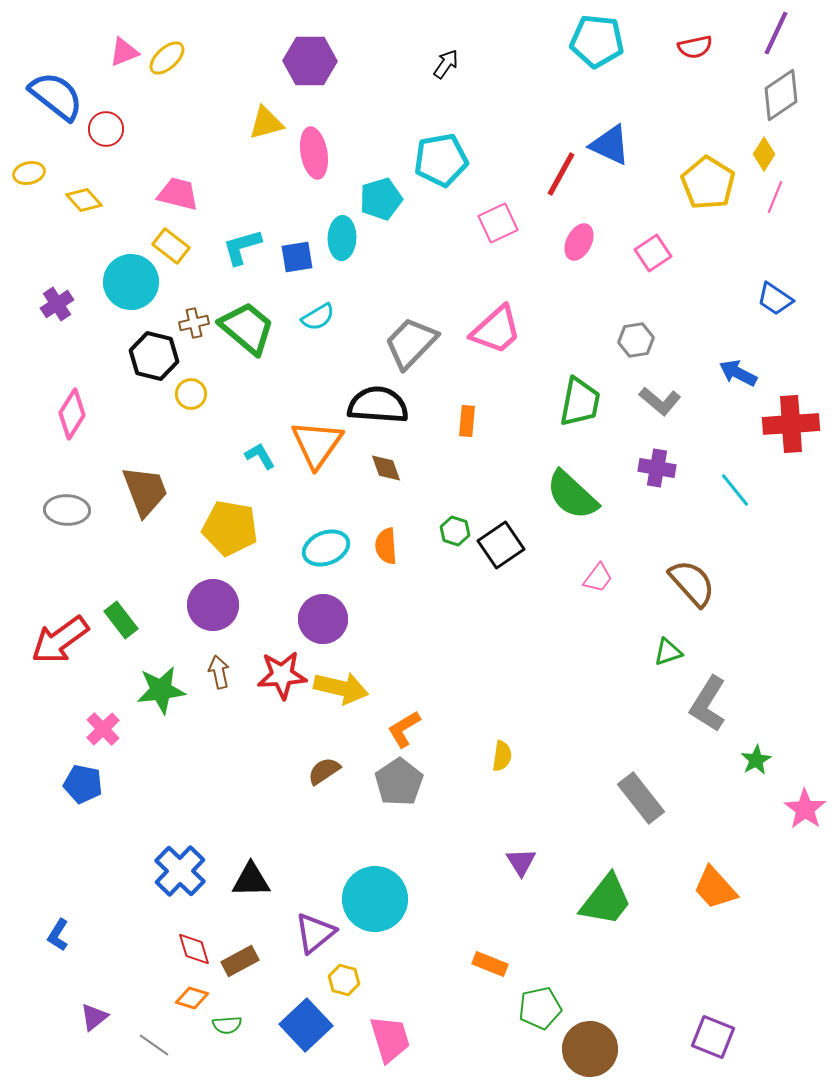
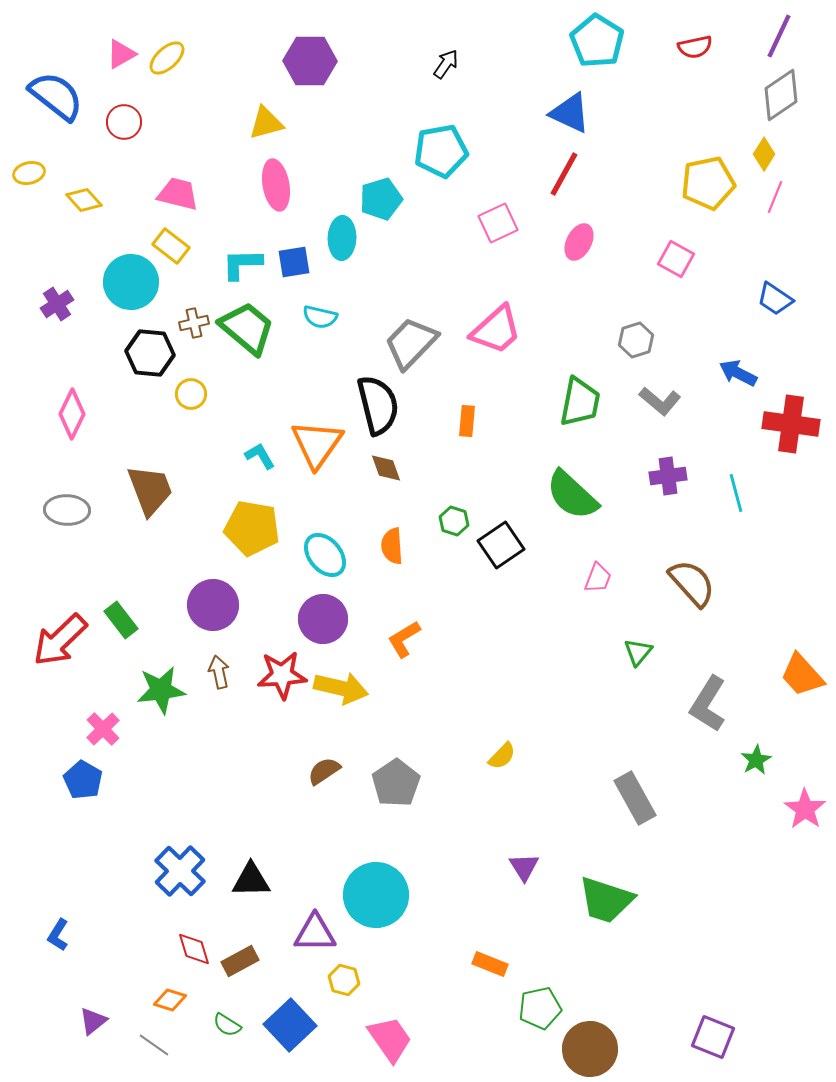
purple line at (776, 33): moved 3 px right, 3 px down
cyan pentagon at (597, 41): rotated 26 degrees clockwise
pink triangle at (124, 52): moved 3 px left, 2 px down; rotated 8 degrees counterclockwise
red circle at (106, 129): moved 18 px right, 7 px up
blue triangle at (610, 145): moved 40 px left, 32 px up
pink ellipse at (314, 153): moved 38 px left, 32 px down
cyan pentagon at (441, 160): moved 9 px up
red line at (561, 174): moved 3 px right
yellow pentagon at (708, 183): rotated 28 degrees clockwise
cyan L-shape at (242, 247): moved 17 px down; rotated 15 degrees clockwise
pink square at (653, 253): moved 23 px right, 6 px down; rotated 27 degrees counterclockwise
blue square at (297, 257): moved 3 px left, 5 px down
cyan semicircle at (318, 317): moved 2 px right; rotated 44 degrees clockwise
gray hexagon at (636, 340): rotated 8 degrees counterclockwise
black hexagon at (154, 356): moved 4 px left, 3 px up; rotated 9 degrees counterclockwise
black semicircle at (378, 405): rotated 72 degrees clockwise
pink diamond at (72, 414): rotated 6 degrees counterclockwise
red cross at (791, 424): rotated 12 degrees clockwise
purple cross at (657, 468): moved 11 px right, 8 px down; rotated 18 degrees counterclockwise
cyan line at (735, 490): moved 1 px right, 3 px down; rotated 24 degrees clockwise
brown trapezoid at (145, 491): moved 5 px right, 1 px up
yellow pentagon at (230, 528): moved 22 px right
green hexagon at (455, 531): moved 1 px left, 10 px up
orange semicircle at (386, 546): moved 6 px right
cyan ellipse at (326, 548): moved 1 px left, 7 px down; rotated 72 degrees clockwise
pink trapezoid at (598, 578): rotated 16 degrees counterclockwise
red arrow at (60, 640): rotated 8 degrees counterclockwise
green triangle at (668, 652): moved 30 px left; rotated 32 degrees counterclockwise
orange L-shape at (404, 729): moved 90 px up
yellow semicircle at (502, 756): rotated 36 degrees clockwise
gray pentagon at (399, 782): moved 3 px left, 1 px down
blue pentagon at (83, 784): moved 4 px up; rotated 18 degrees clockwise
gray rectangle at (641, 798): moved 6 px left; rotated 9 degrees clockwise
purple triangle at (521, 862): moved 3 px right, 5 px down
orange trapezoid at (715, 888): moved 87 px right, 213 px up
cyan circle at (375, 899): moved 1 px right, 4 px up
green trapezoid at (606, 900): rotated 70 degrees clockwise
purple triangle at (315, 933): rotated 39 degrees clockwise
orange diamond at (192, 998): moved 22 px left, 2 px down
purple triangle at (94, 1017): moved 1 px left, 4 px down
green semicircle at (227, 1025): rotated 36 degrees clockwise
blue square at (306, 1025): moved 16 px left
pink trapezoid at (390, 1039): rotated 18 degrees counterclockwise
